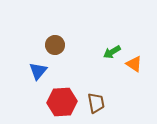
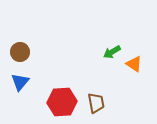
brown circle: moved 35 px left, 7 px down
blue triangle: moved 18 px left, 11 px down
